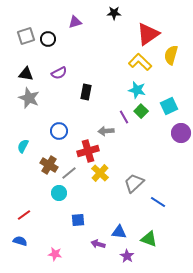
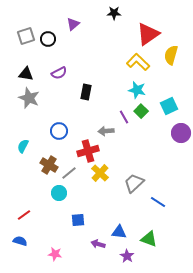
purple triangle: moved 2 px left, 2 px down; rotated 24 degrees counterclockwise
yellow L-shape: moved 2 px left
